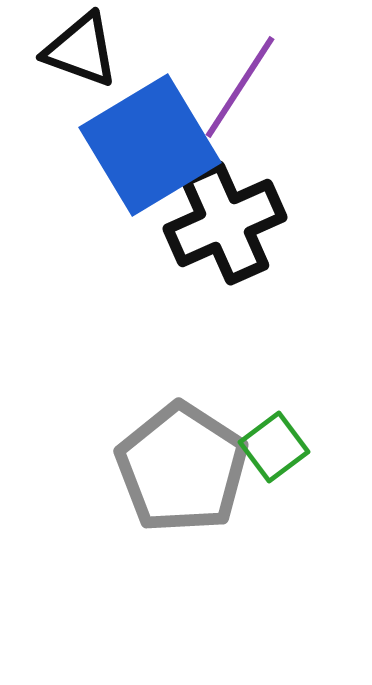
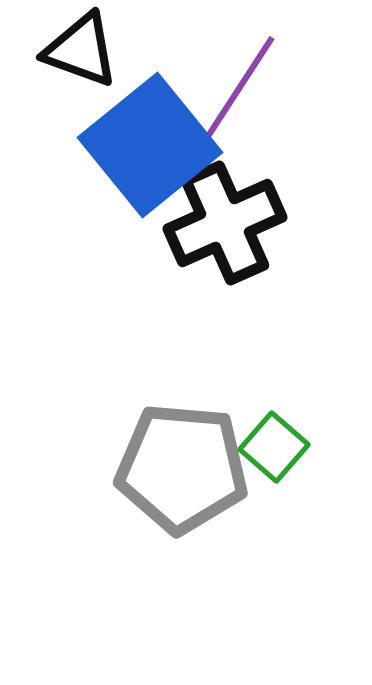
blue square: rotated 8 degrees counterclockwise
green square: rotated 12 degrees counterclockwise
gray pentagon: rotated 28 degrees counterclockwise
